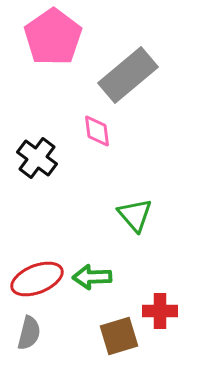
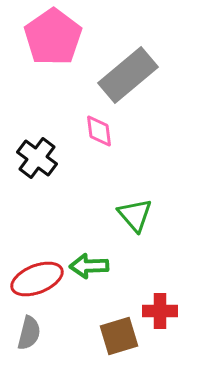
pink diamond: moved 2 px right
green arrow: moved 3 px left, 11 px up
